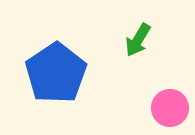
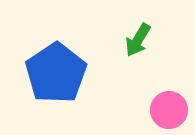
pink circle: moved 1 px left, 2 px down
